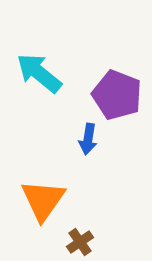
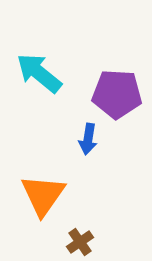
purple pentagon: moved 1 px up; rotated 18 degrees counterclockwise
orange triangle: moved 5 px up
